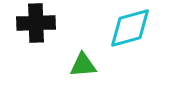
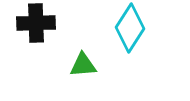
cyan diamond: rotated 42 degrees counterclockwise
